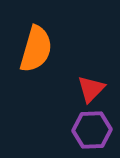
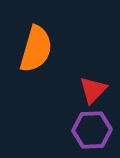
red triangle: moved 2 px right, 1 px down
